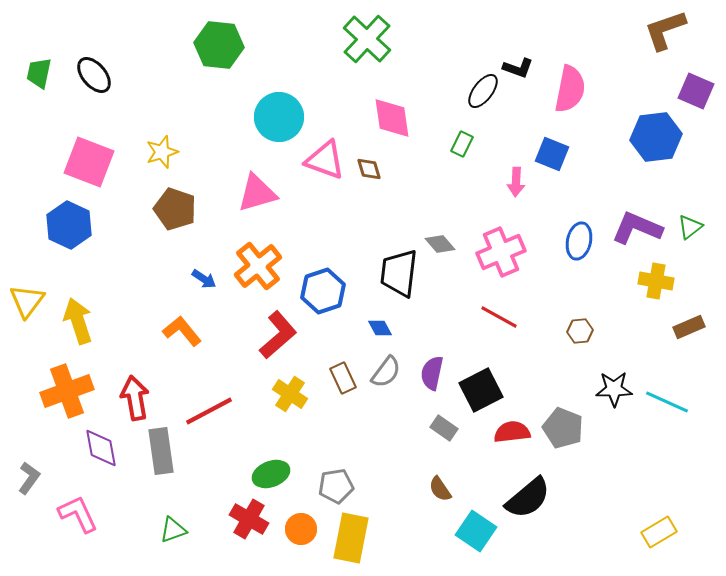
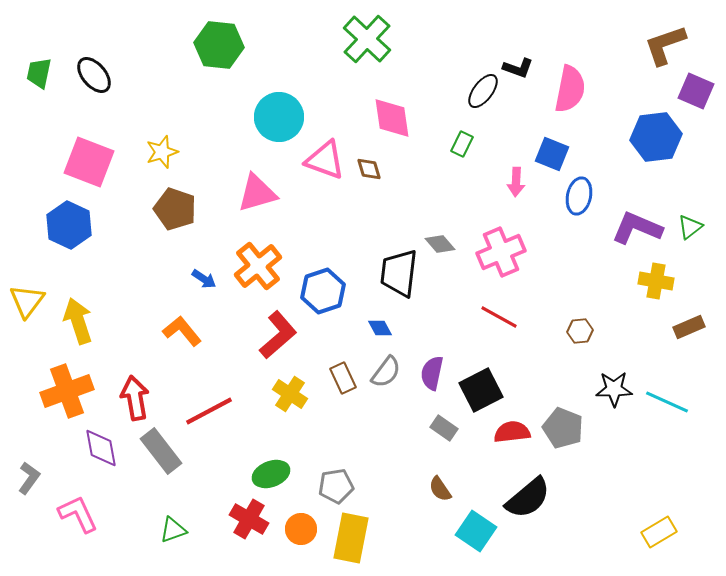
brown L-shape at (665, 30): moved 15 px down
blue ellipse at (579, 241): moved 45 px up
gray rectangle at (161, 451): rotated 30 degrees counterclockwise
